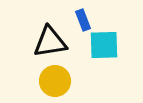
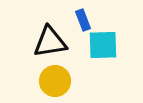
cyan square: moved 1 px left
